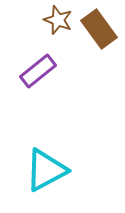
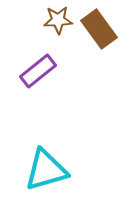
brown star: rotated 24 degrees counterclockwise
cyan triangle: rotated 12 degrees clockwise
